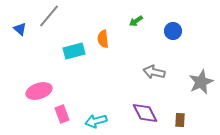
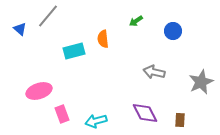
gray line: moved 1 px left
